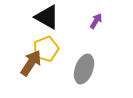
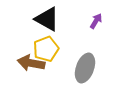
black triangle: moved 2 px down
brown arrow: rotated 112 degrees counterclockwise
gray ellipse: moved 1 px right, 1 px up
